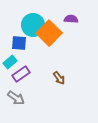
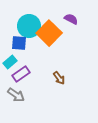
purple semicircle: rotated 24 degrees clockwise
cyan circle: moved 4 px left, 1 px down
gray arrow: moved 3 px up
